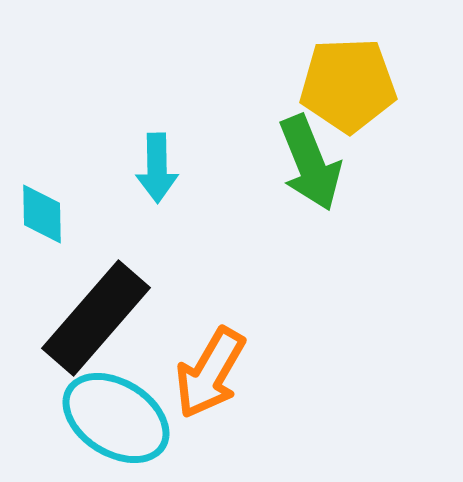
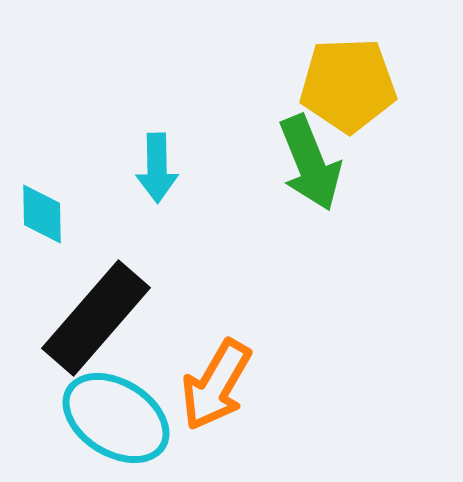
orange arrow: moved 6 px right, 12 px down
